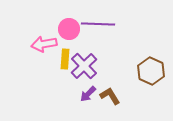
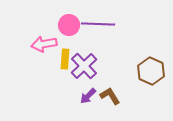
pink circle: moved 4 px up
purple arrow: moved 2 px down
